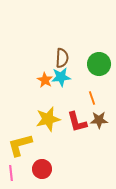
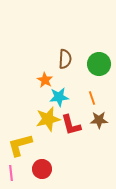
brown semicircle: moved 3 px right, 1 px down
cyan star: moved 2 px left, 20 px down
red L-shape: moved 6 px left, 3 px down
